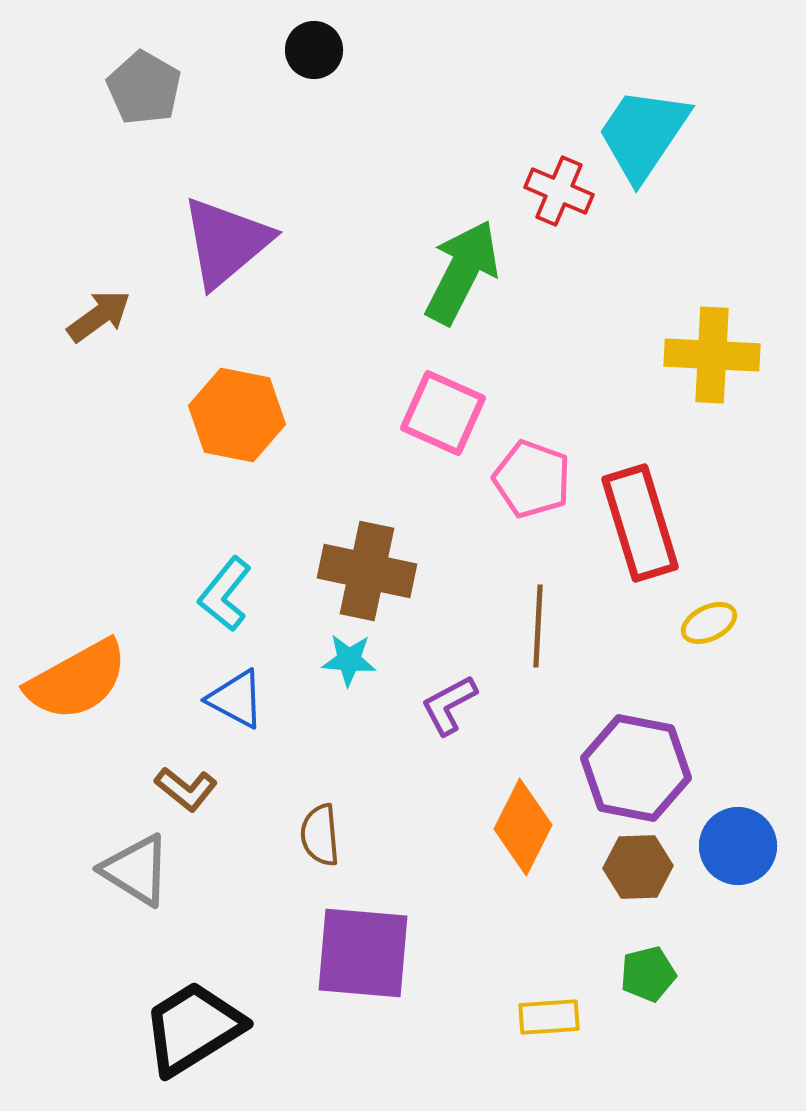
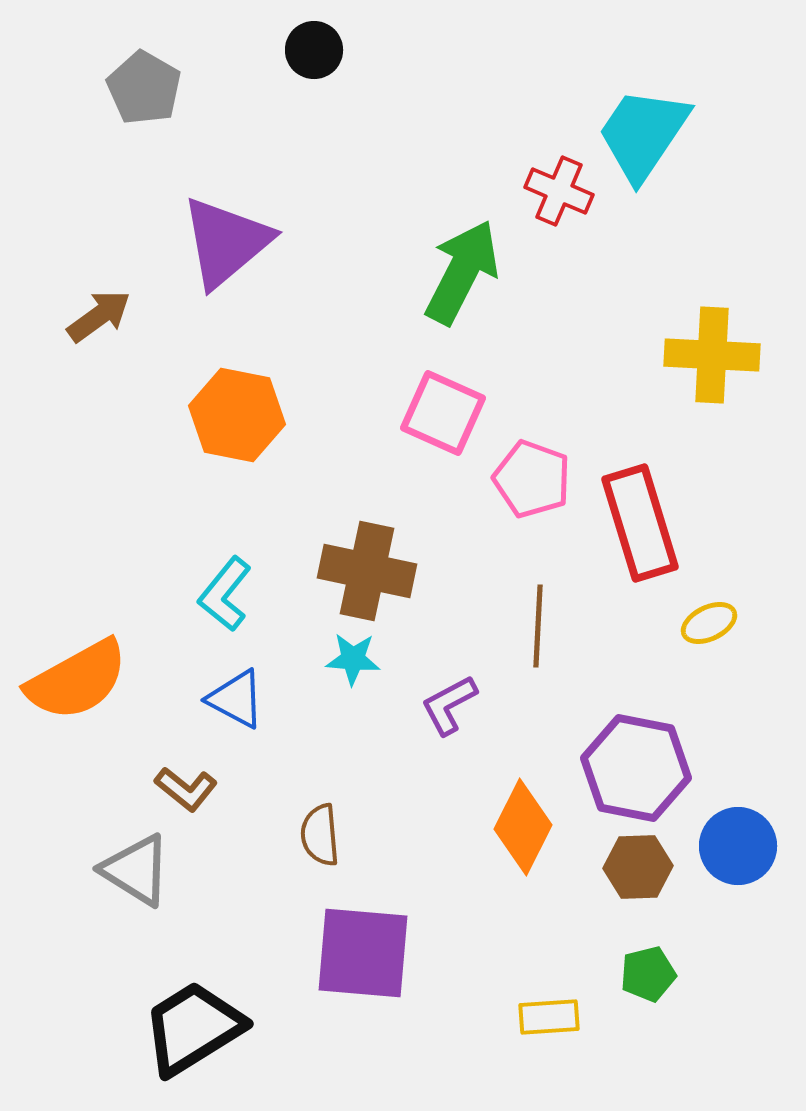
cyan star: moved 4 px right, 1 px up
